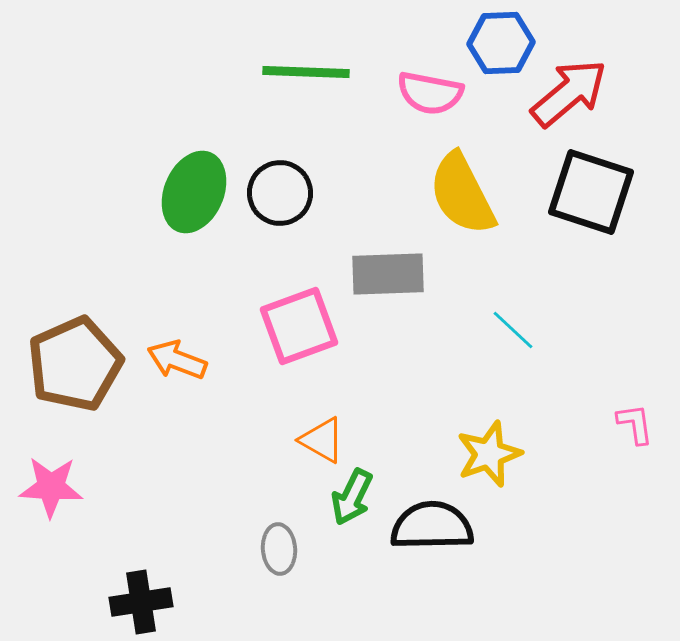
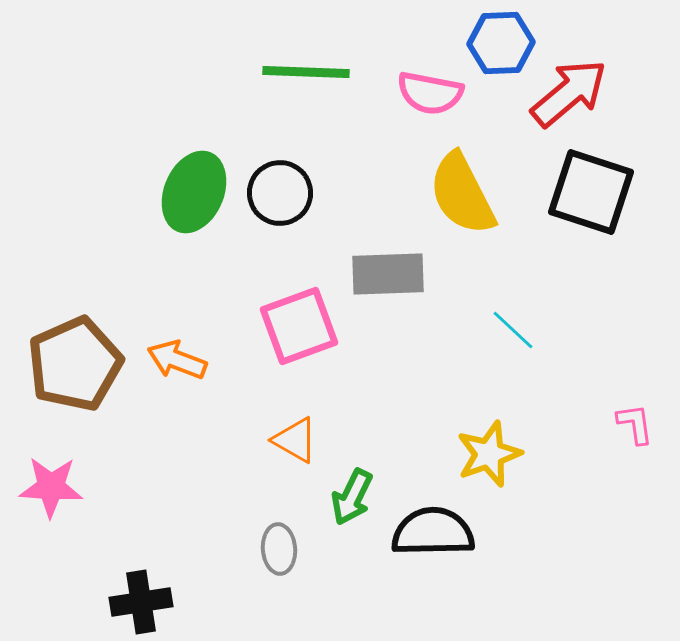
orange triangle: moved 27 px left
black semicircle: moved 1 px right, 6 px down
